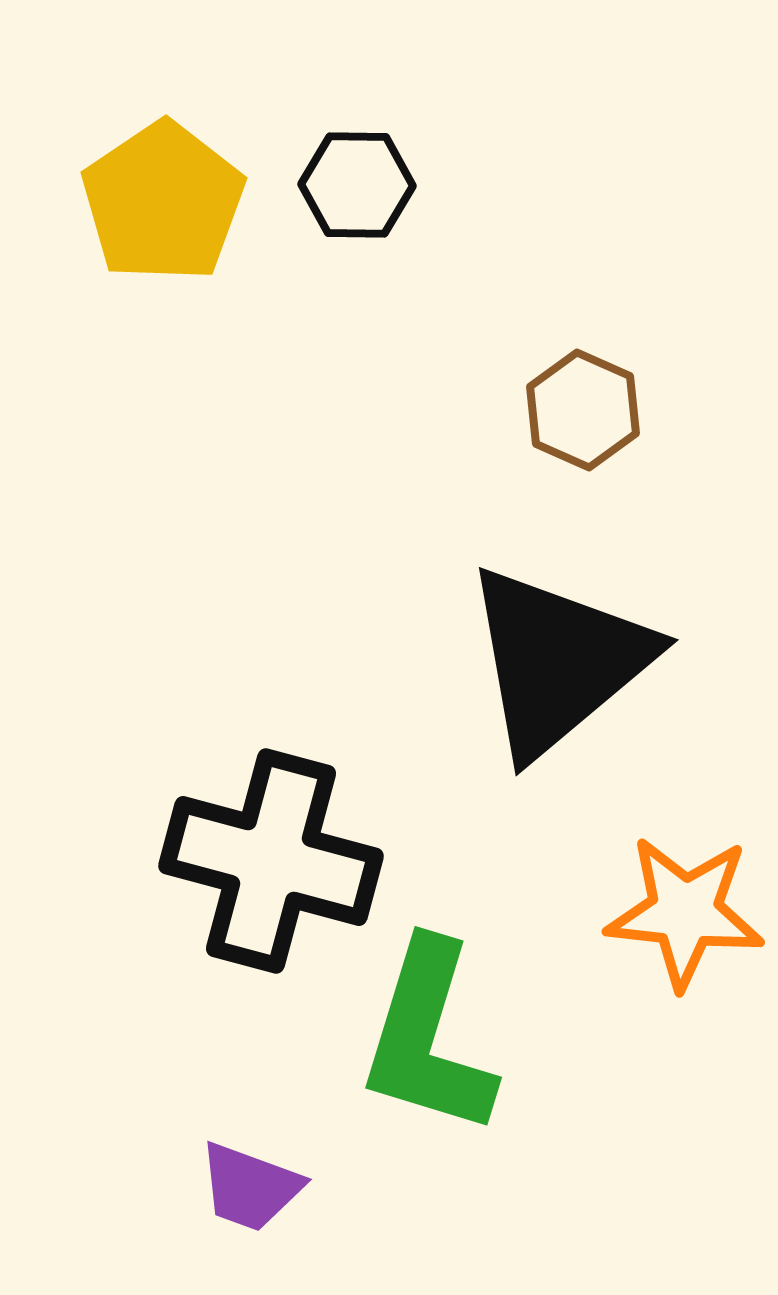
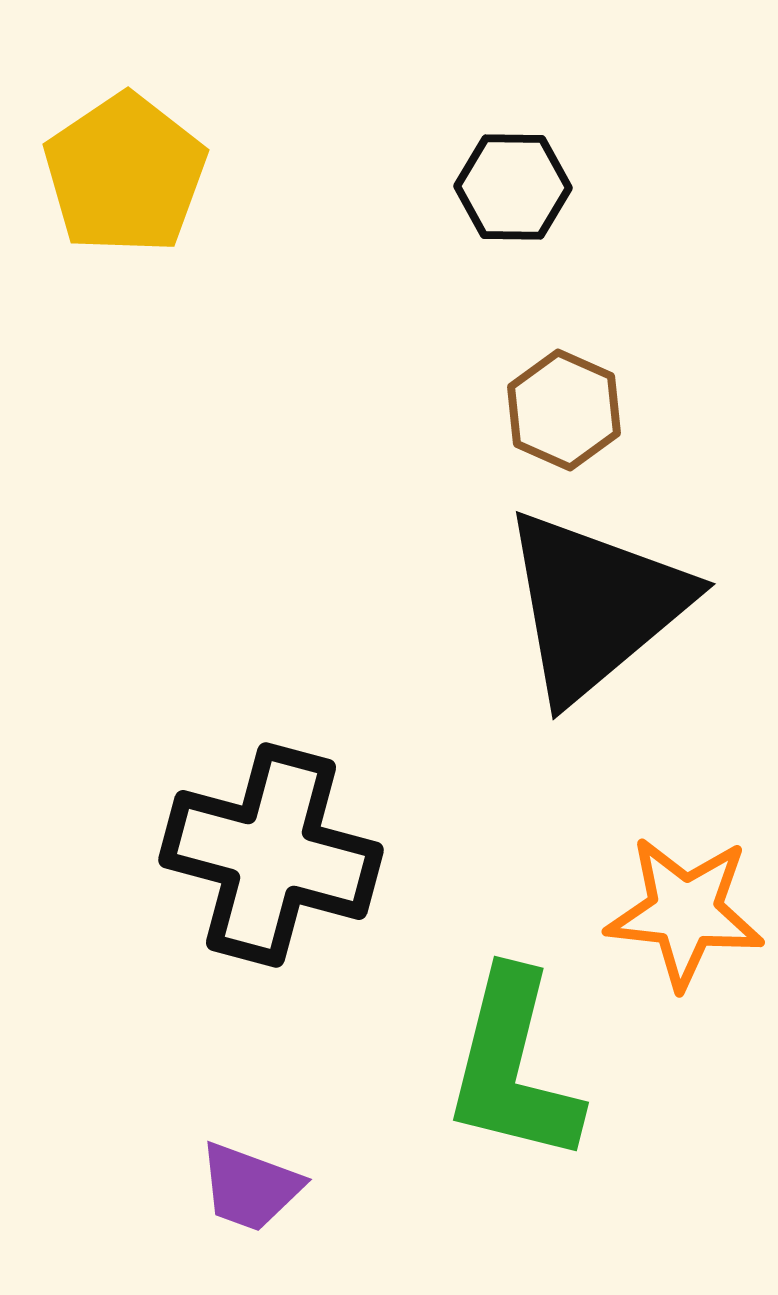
black hexagon: moved 156 px right, 2 px down
yellow pentagon: moved 38 px left, 28 px up
brown hexagon: moved 19 px left
black triangle: moved 37 px right, 56 px up
black cross: moved 6 px up
green L-shape: moved 85 px right, 29 px down; rotated 3 degrees counterclockwise
